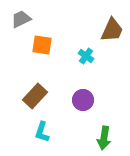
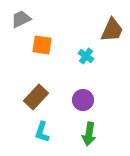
brown rectangle: moved 1 px right, 1 px down
green arrow: moved 15 px left, 4 px up
